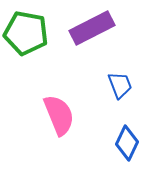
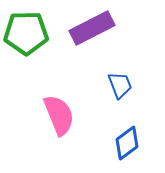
green pentagon: rotated 12 degrees counterclockwise
blue diamond: rotated 28 degrees clockwise
